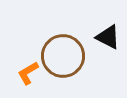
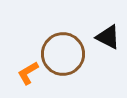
brown circle: moved 2 px up
